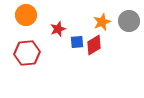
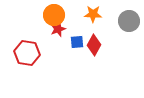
orange circle: moved 28 px right
orange star: moved 9 px left, 8 px up; rotated 24 degrees clockwise
red diamond: rotated 30 degrees counterclockwise
red hexagon: rotated 15 degrees clockwise
